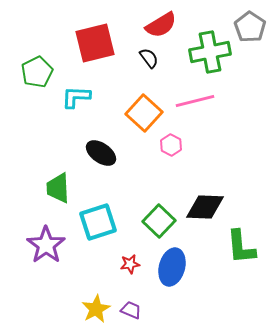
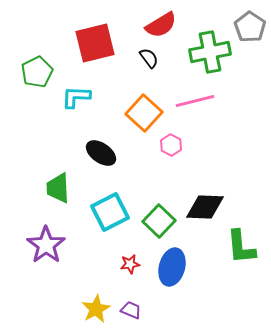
cyan square: moved 12 px right, 10 px up; rotated 9 degrees counterclockwise
